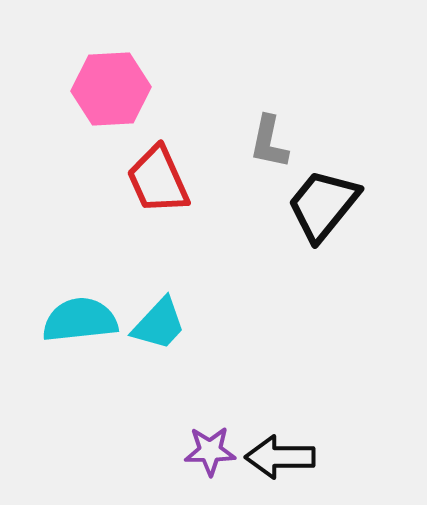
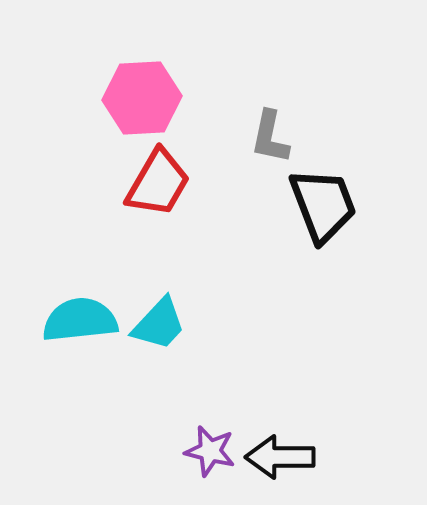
pink hexagon: moved 31 px right, 9 px down
gray L-shape: moved 1 px right, 5 px up
red trapezoid: moved 3 px down; rotated 126 degrees counterclockwise
black trapezoid: rotated 120 degrees clockwise
purple star: rotated 15 degrees clockwise
